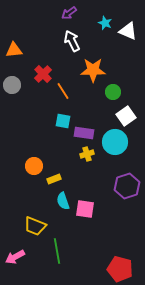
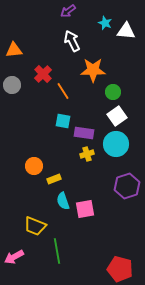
purple arrow: moved 1 px left, 2 px up
white triangle: moved 2 px left; rotated 18 degrees counterclockwise
white square: moved 9 px left
cyan circle: moved 1 px right, 2 px down
pink square: rotated 18 degrees counterclockwise
pink arrow: moved 1 px left
